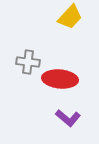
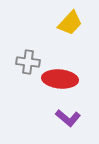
yellow trapezoid: moved 6 px down
